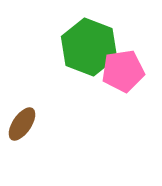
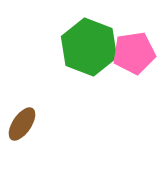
pink pentagon: moved 11 px right, 18 px up
